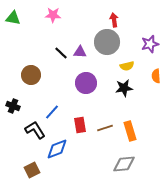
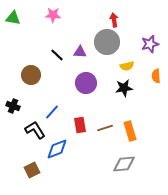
black line: moved 4 px left, 2 px down
